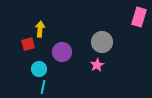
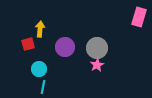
gray circle: moved 5 px left, 6 px down
purple circle: moved 3 px right, 5 px up
